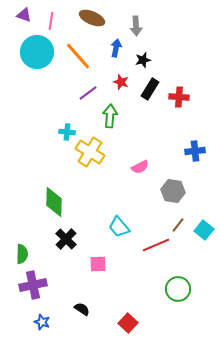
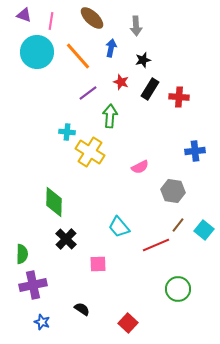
brown ellipse: rotated 20 degrees clockwise
blue arrow: moved 5 px left
